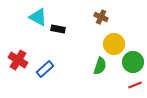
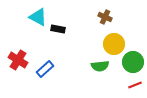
brown cross: moved 4 px right
green semicircle: rotated 66 degrees clockwise
